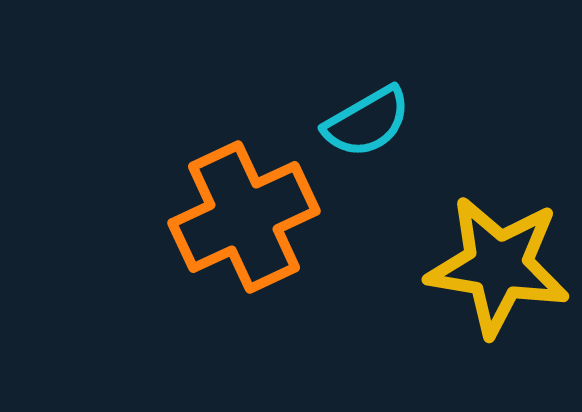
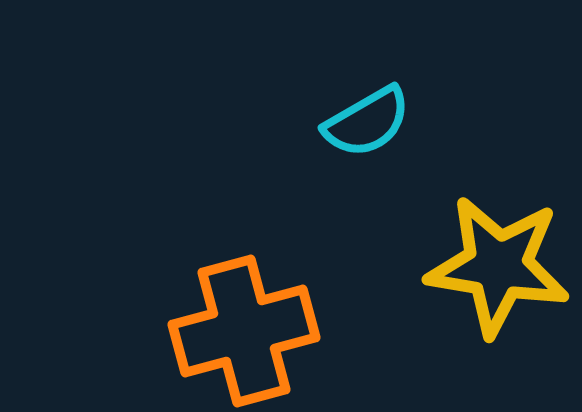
orange cross: moved 114 px down; rotated 10 degrees clockwise
